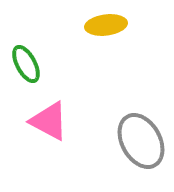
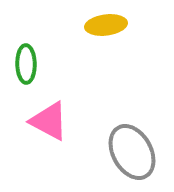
green ellipse: rotated 27 degrees clockwise
gray ellipse: moved 9 px left, 11 px down
